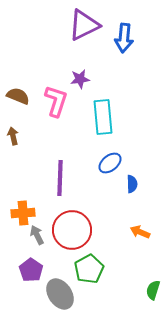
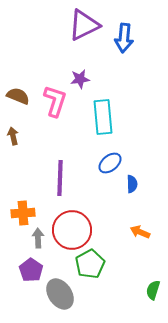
pink L-shape: moved 1 px left
gray arrow: moved 1 px right, 3 px down; rotated 24 degrees clockwise
green pentagon: moved 1 px right, 5 px up
